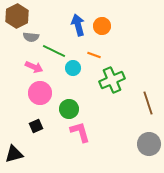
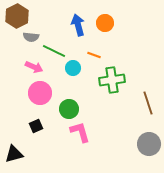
orange circle: moved 3 px right, 3 px up
green cross: rotated 15 degrees clockwise
